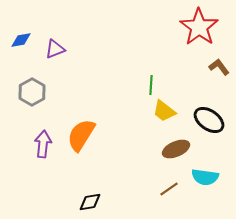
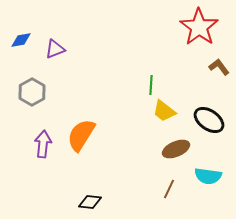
cyan semicircle: moved 3 px right, 1 px up
brown line: rotated 30 degrees counterclockwise
black diamond: rotated 15 degrees clockwise
